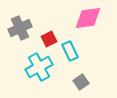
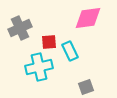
red square: moved 3 px down; rotated 21 degrees clockwise
cyan cross: rotated 16 degrees clockwise
gray square: moved 5 px right, 5 px down; rotated 14 degrees clockwise
